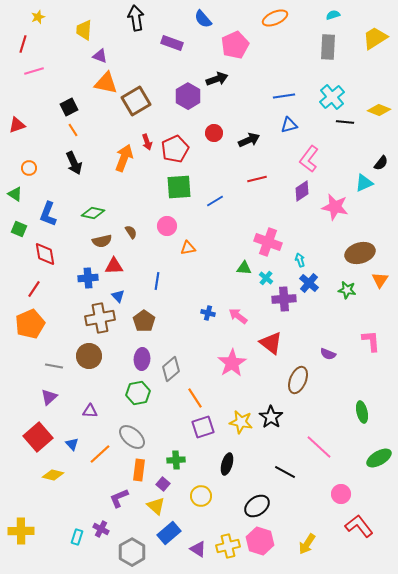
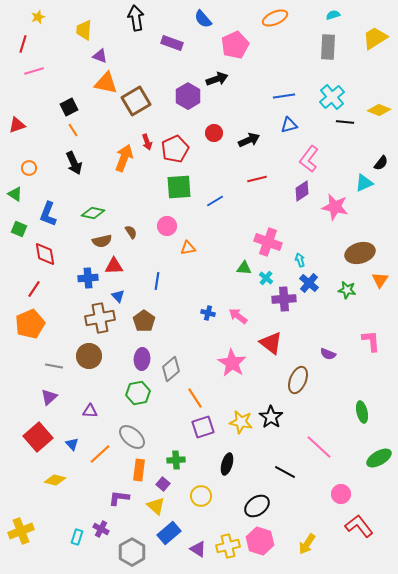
pink star at (232, 363): rotated 8 degrees counterclockwise
yellow diamond at (53, 475): moved 2 px right, 5 px down
purple L-shape at (119, 498): rotated 30 degrees clockwise
yellow cross at (21, 531): rotated 20 degrees counterclockwise
